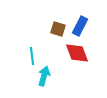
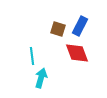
cyan arrow: moved 3 px left, 2 px down
